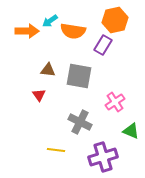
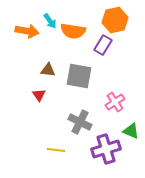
cyan arrow: rotated 91 degrees counterclockwise
orange arrow: rotated 10 degrees clockwise
purple cross: moved 3 px right, 8 px up
